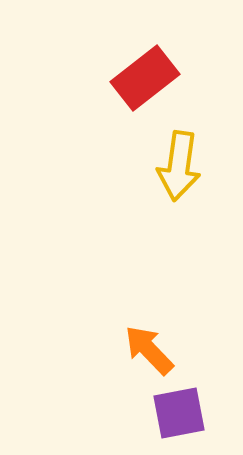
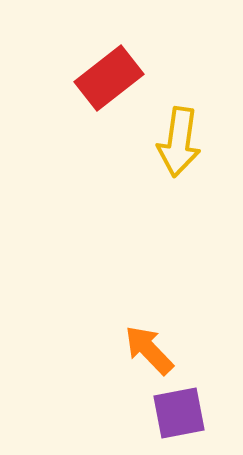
red rectangle: moved 36 px left
yellow arrow: moved 24 px up
